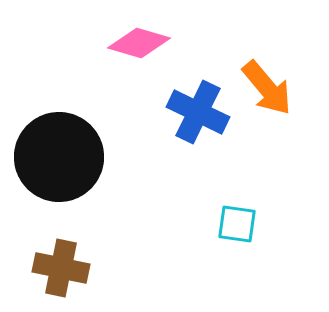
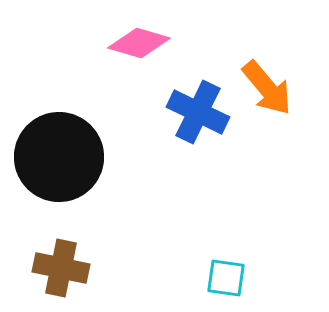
cyan square: moved 11 px left, 54 px down
